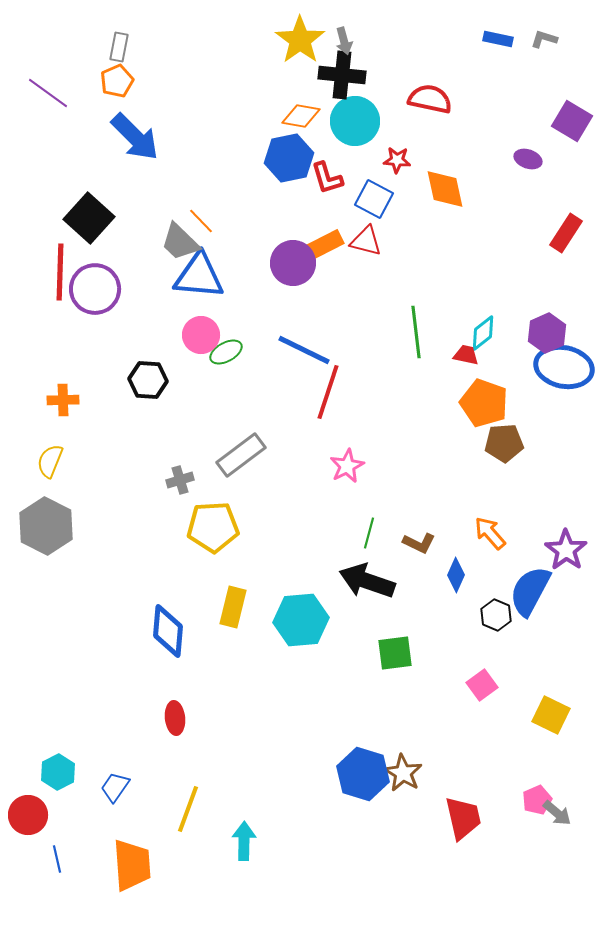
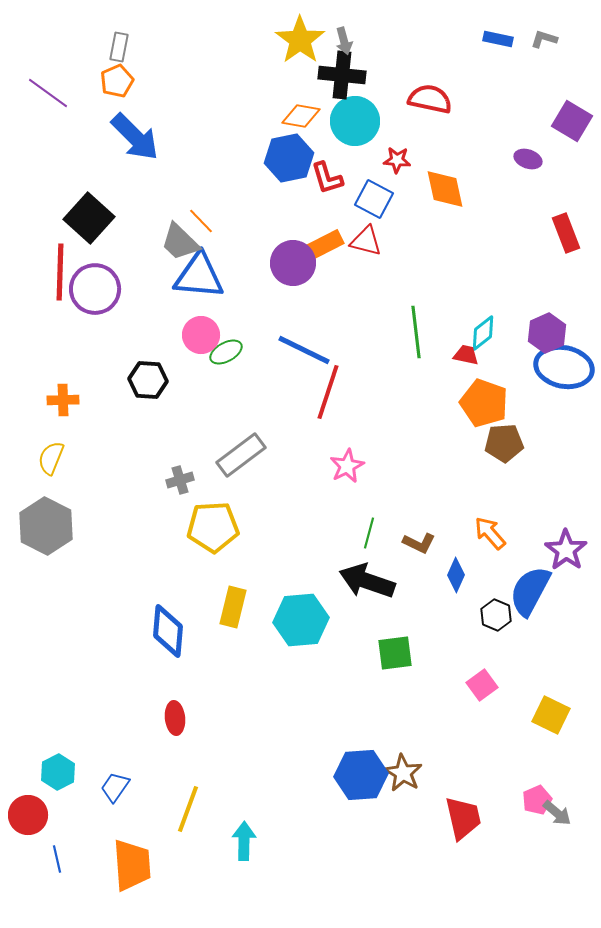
red rectangle at (566, 233): rotated 54 degrees counterclockwise
yellow semicircle at (50, 461): moved 1 px right, 3 px up
blue hexagon at (363, 774): moved 2 px left, 1 px down; rotated 21 degrees counterclockwise
